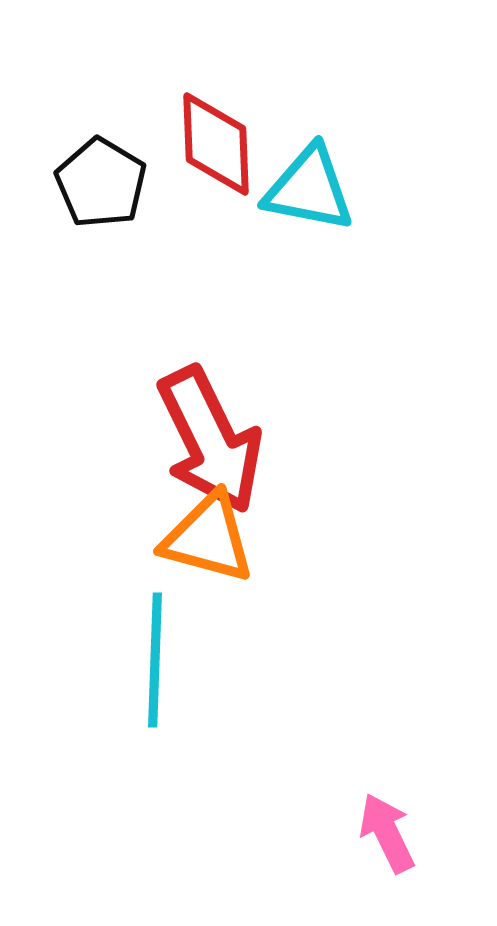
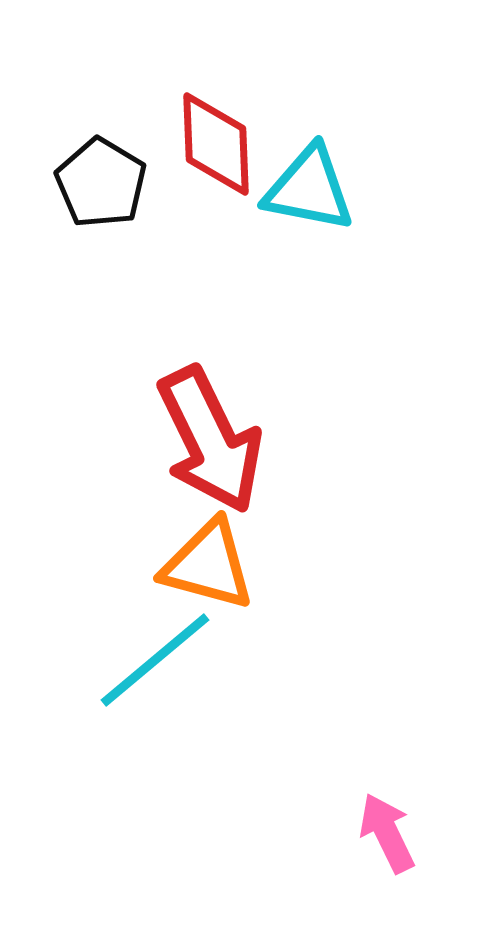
orange triangle: moved 27 px down
cyan line: rotated 48 degrees clockwise
